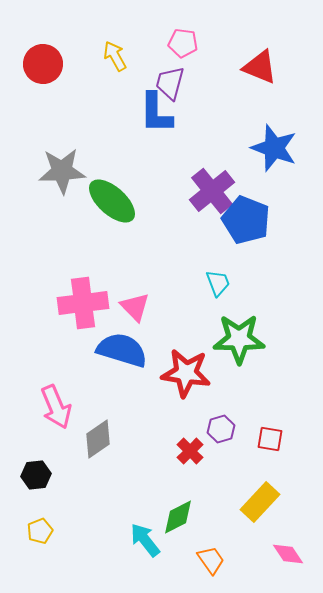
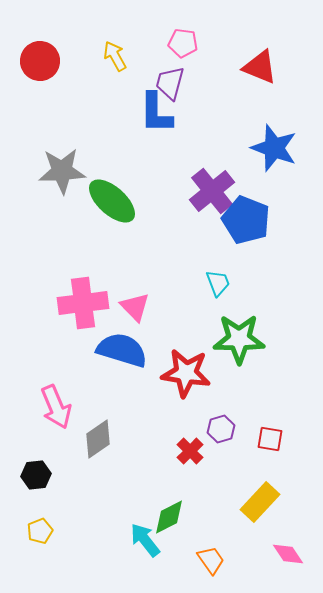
red circle: moved 3 px left, 3 px up
green diamond: moved 9 px left
